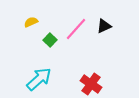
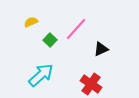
black triangle: moved 3 px left, 23 px down
cyan arrow: moved 2 px right, 4 px up
